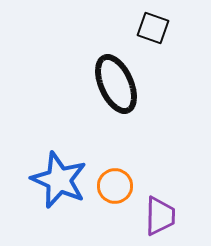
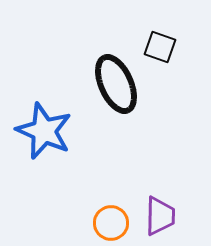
black square: moved 7 px right, 19 px down
blue star: moved 15 px left, 49 px up
orange circle: moved 4 px left, 37 px down
